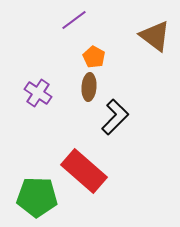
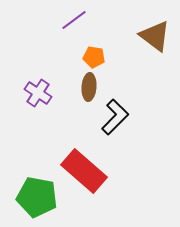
orange pentagon: rotated 20 degrees counterclockwise
green pentagon: rotated 9 degrees clockwise
